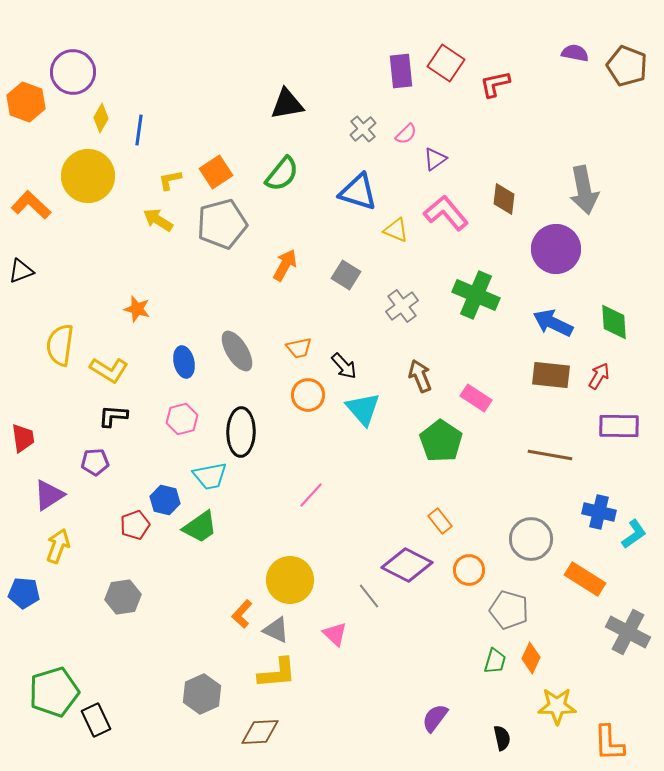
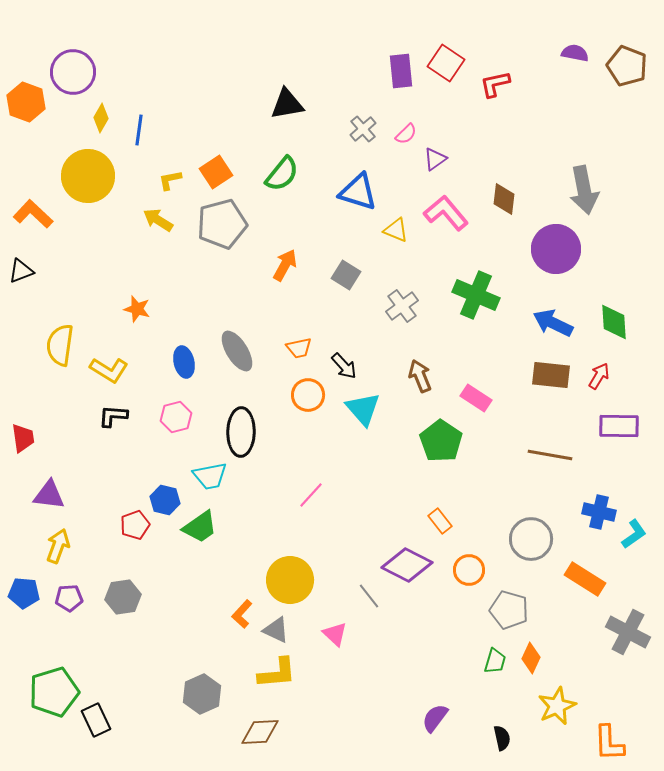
orange L-shape at (31, 205): moved 2 px right, 9 px down
pink hexagon at (182, 419): moved 6 px left, 2 px up
purple pentagon at (95, 462): moved 26 px left, 136 px down
purple triangle at (49, 495): rotated 40 degrees clockwise
yellow star at (557, 706): rotated 24 degrees counterclockwise
